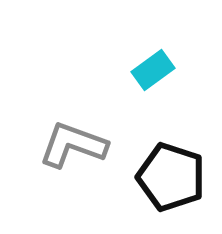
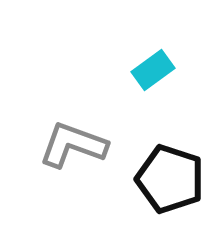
black pentagon: moved 1 px left, 2 px down
